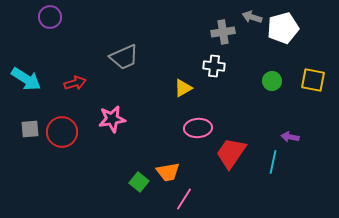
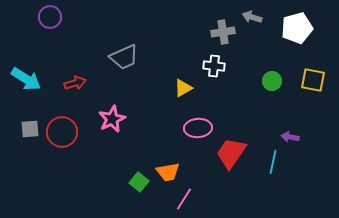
white pentagon: moved 14 px right
pink star: rotated 16 degrees counterclockwise
